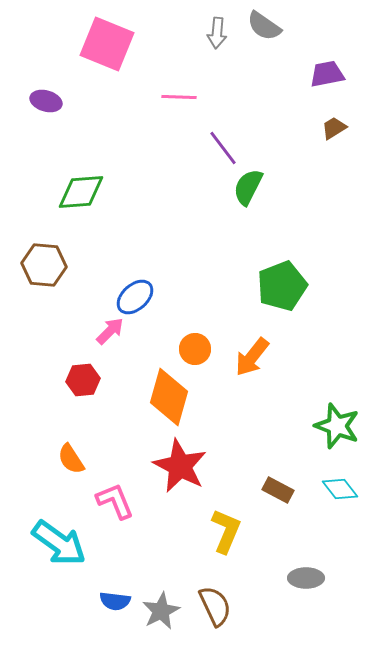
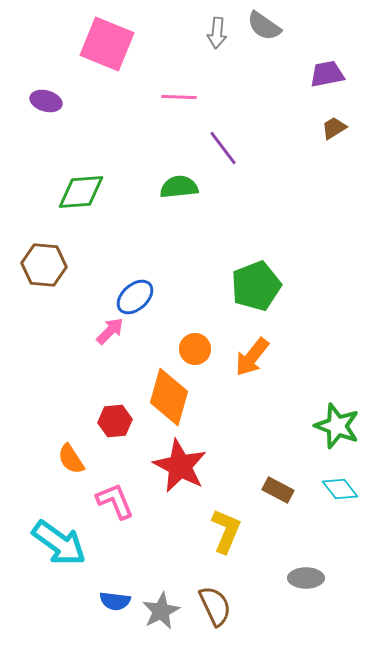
green semicircle: moved 69 px left; rotated 57 degrees clockwise
green pentagon: moved 26 px left
red hexagon: moved 32 px right, 41 px down
